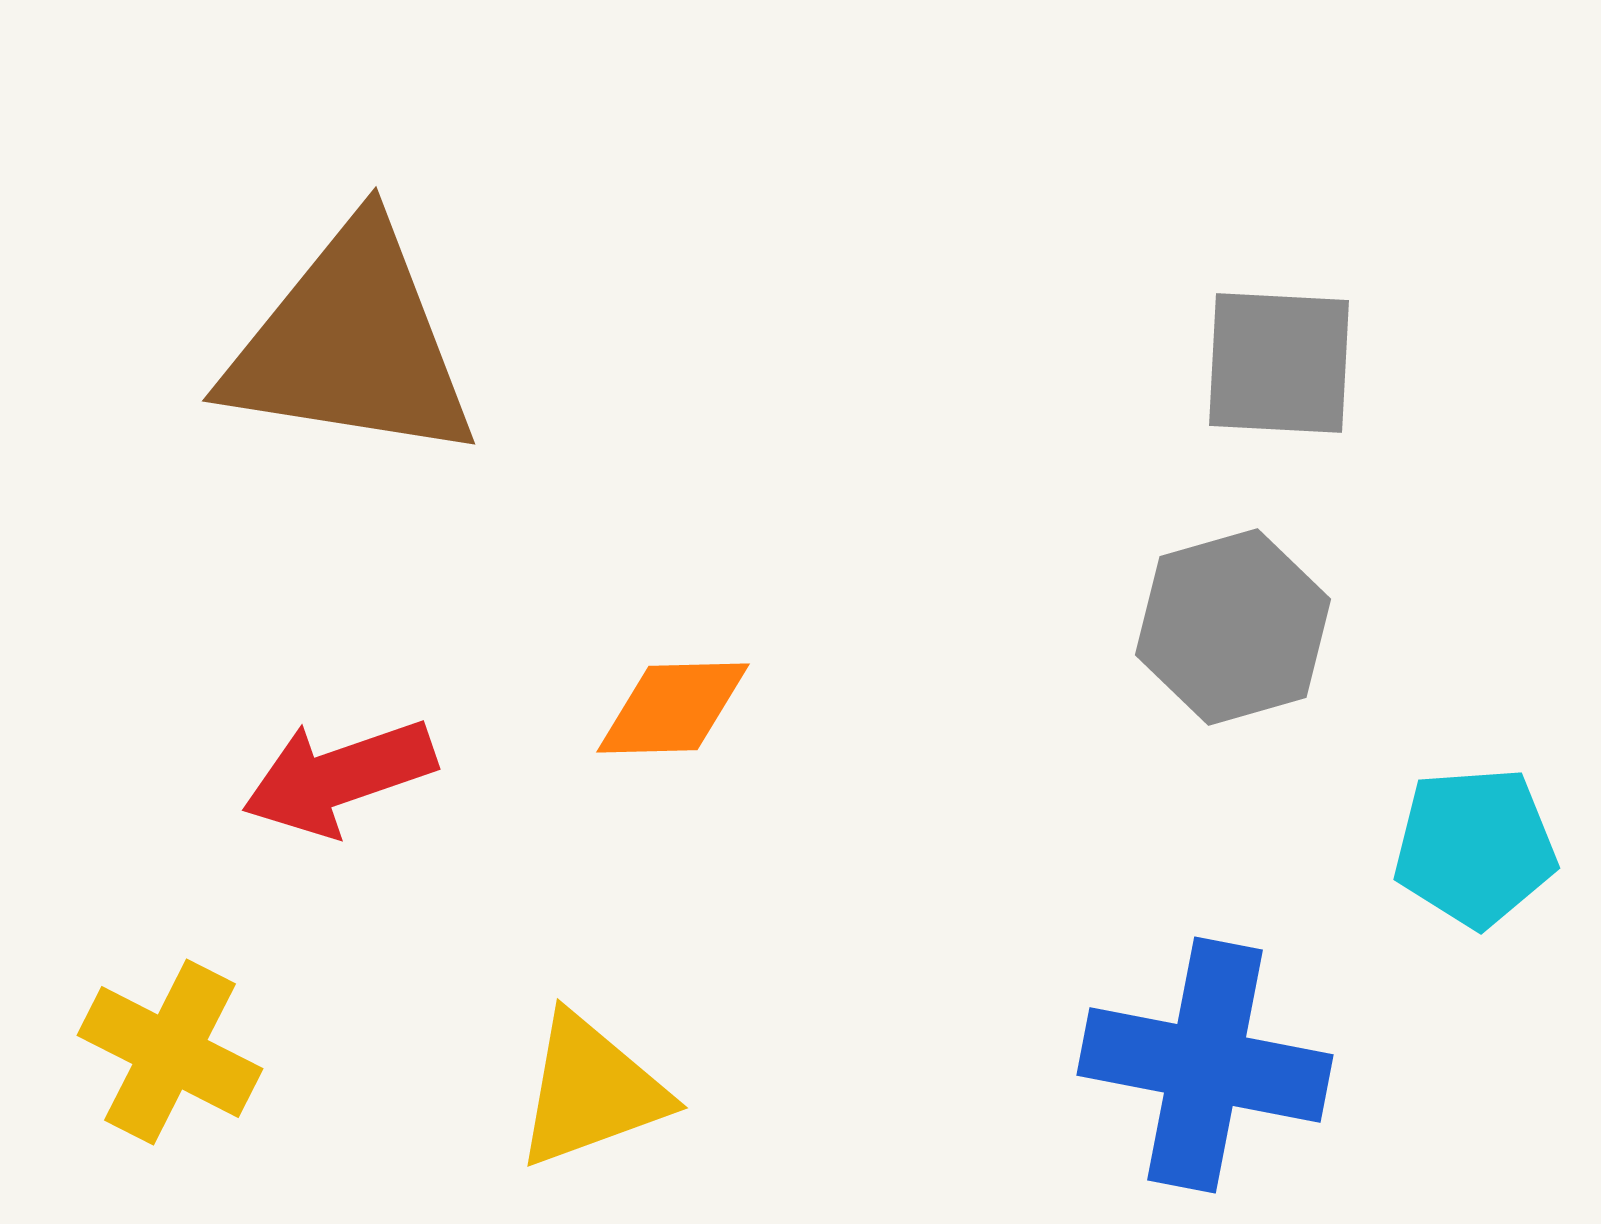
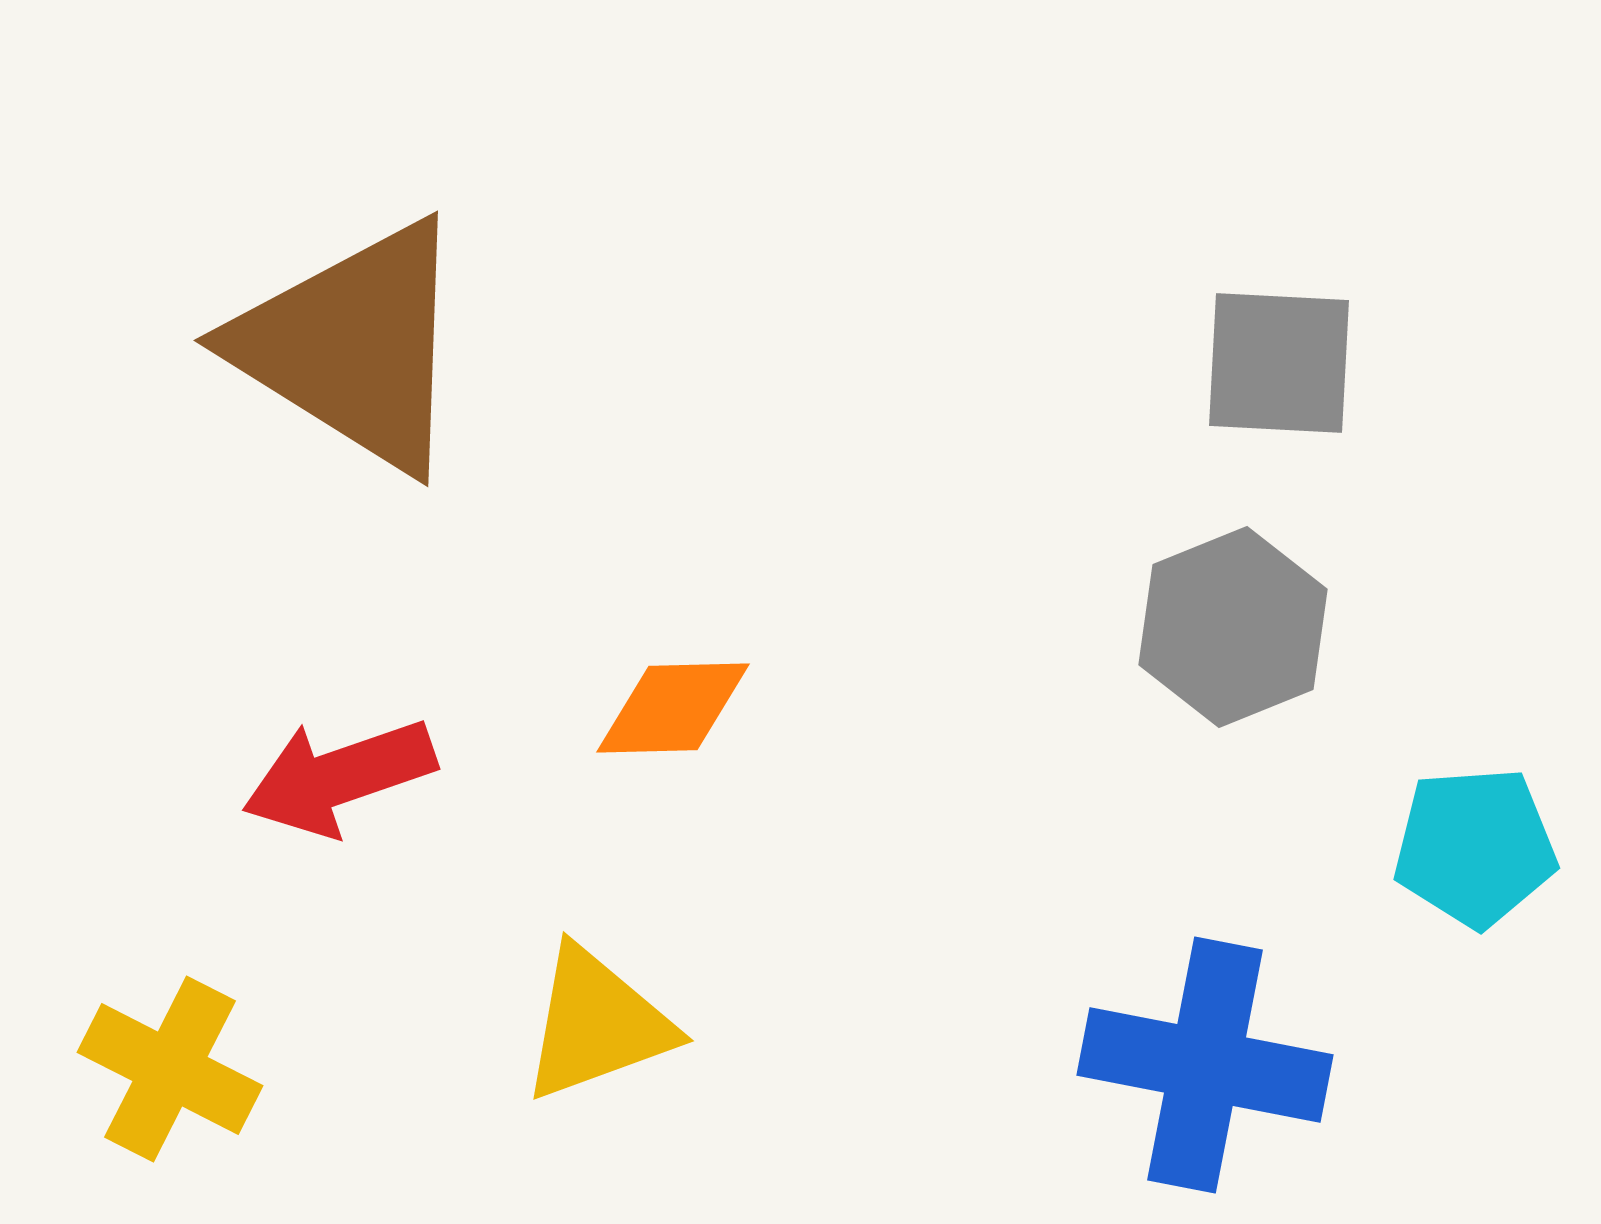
brown triangle: moved 2 px right, 2 px down; rotated 23 degrees clockwise
gray hexagon: rotated 6 degrees counterclockwise
yellow cross: moved 17 px down
yellow triangle: moved 6 px right, 67 px up
